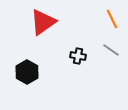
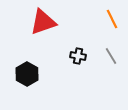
red triangle: rotated 16 degrees clockwise
gray line: moved 6 px down; rotated 24 degrees clockwise
black hexagon: moved 2 px down
